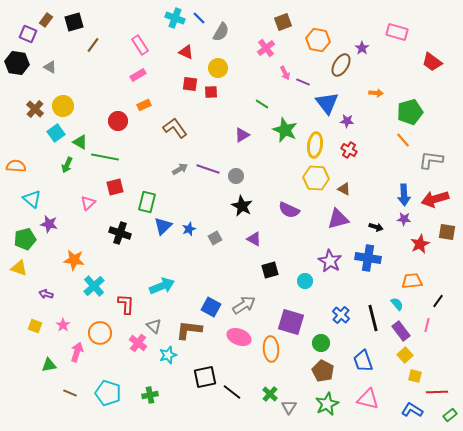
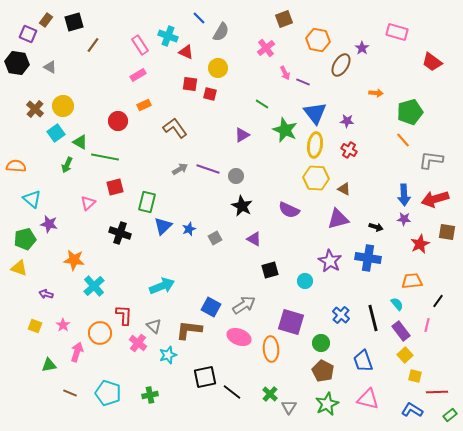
cyan cross at (175, 18): moved 7 px left, 18 px down
brown square at (283, 22): moved 1 px right, 3 px up
red square at (211, 92): moved 1 px left, 2 px down; rotated 16 degrees clockwise
blue triangle at (327, 103): moved 12 px left, 10 px down
red L-shape at (126, 304): moved 2 px left, 11 px down
